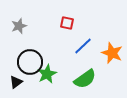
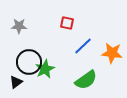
gray star: rotated 21 degrees clockwise
orange star: rotated 15 degrees counterclockwise
black circle: moved 1 px left
green star: moved 2 px left, 5 px up
green semicircle: moved 1 px right, 1 px down
